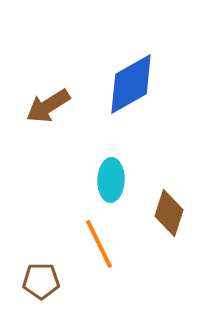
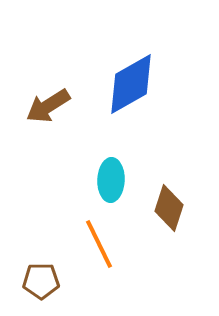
brown diamond: moved 5 px up
